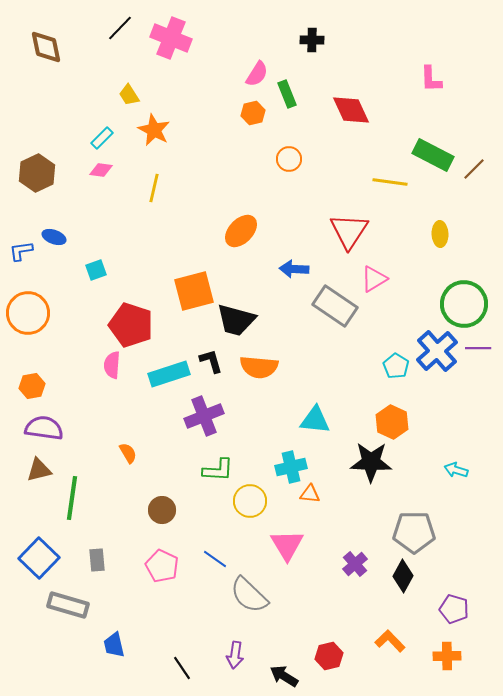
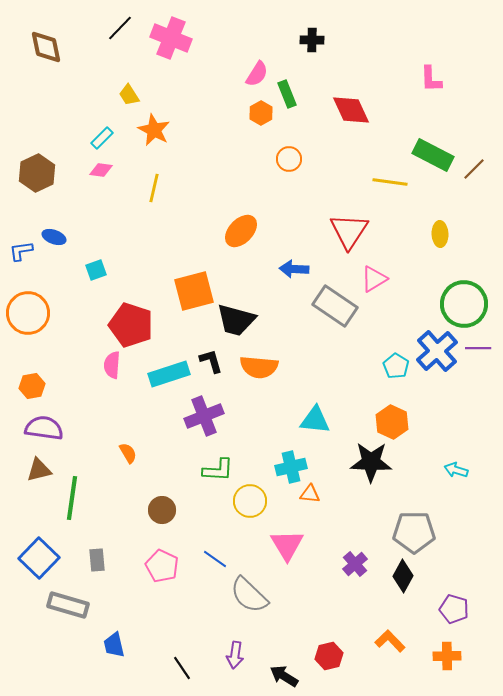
orange hexagon at (253, 113): moved 8 px right; rotated 15 degrees counterclockwise
